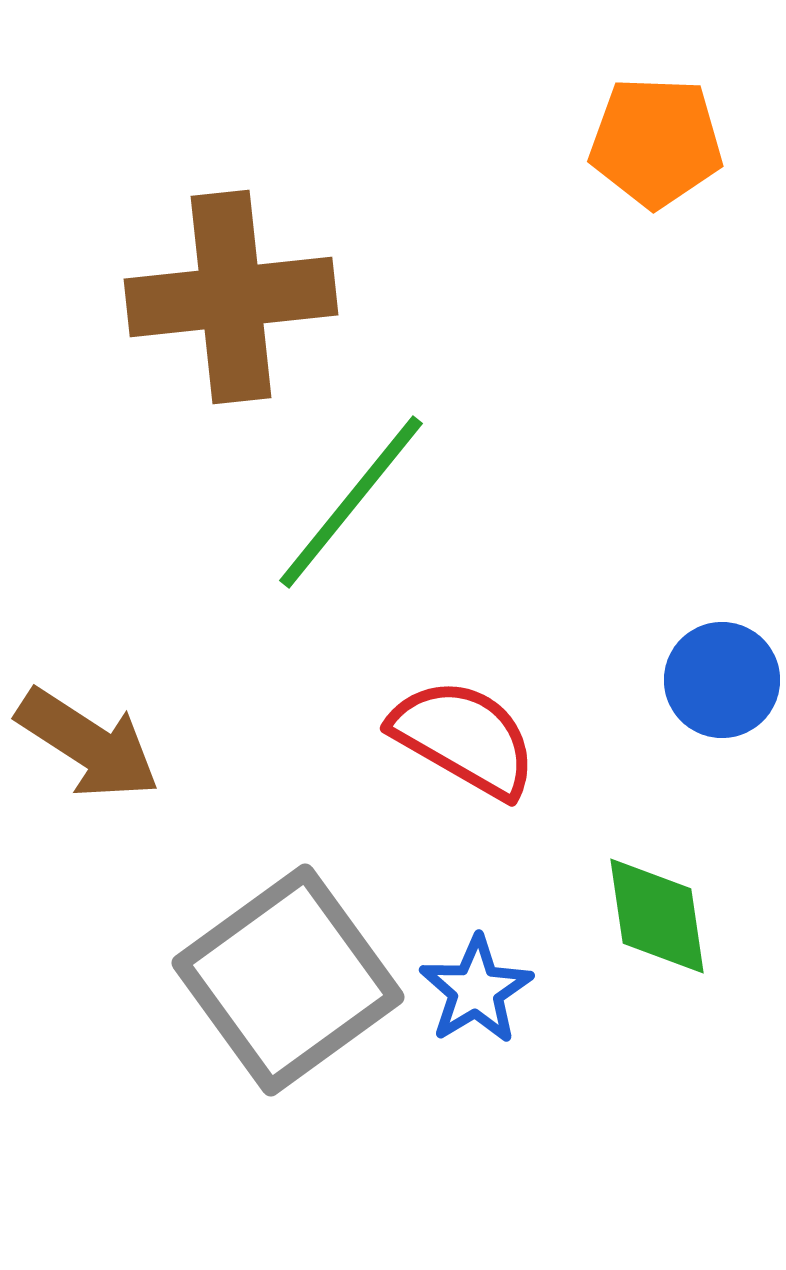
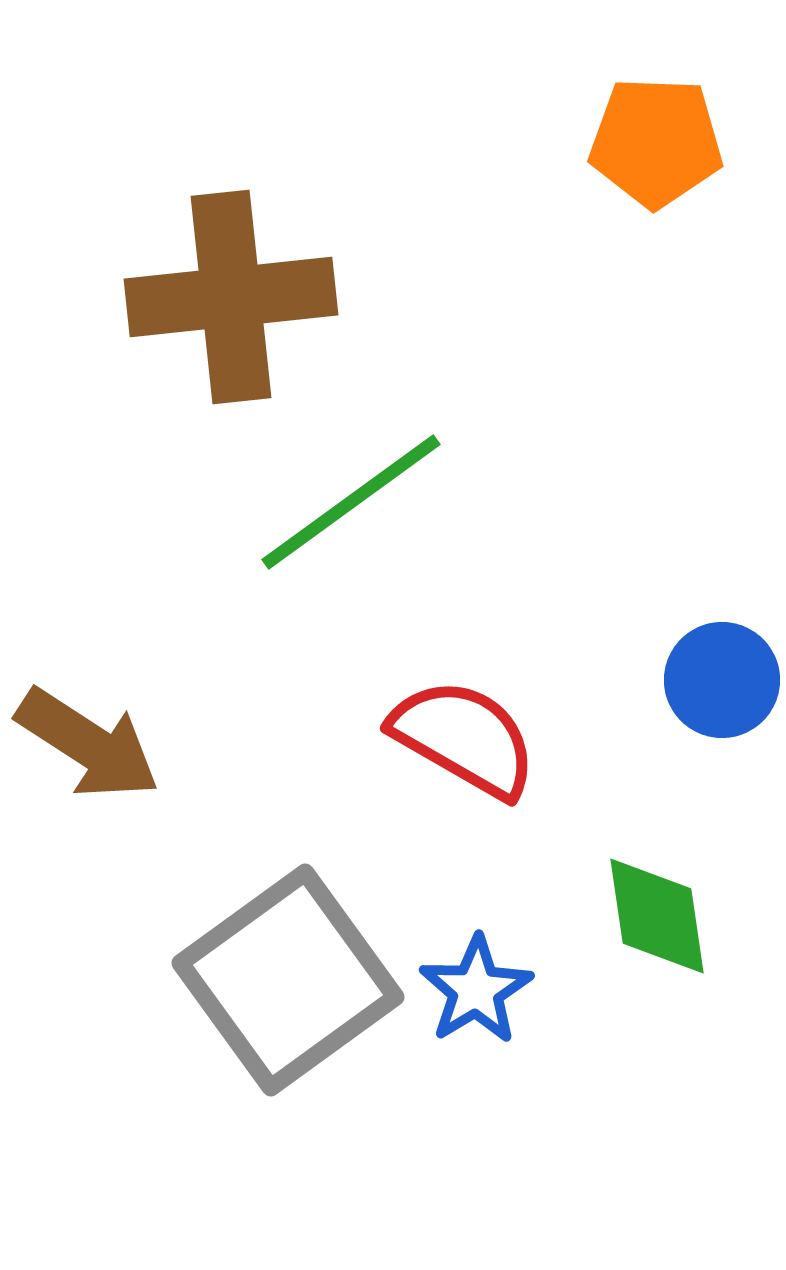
green line: rotated 15 degrees clockwise
